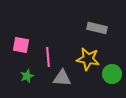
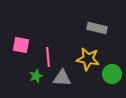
green star: moved 9 px right
